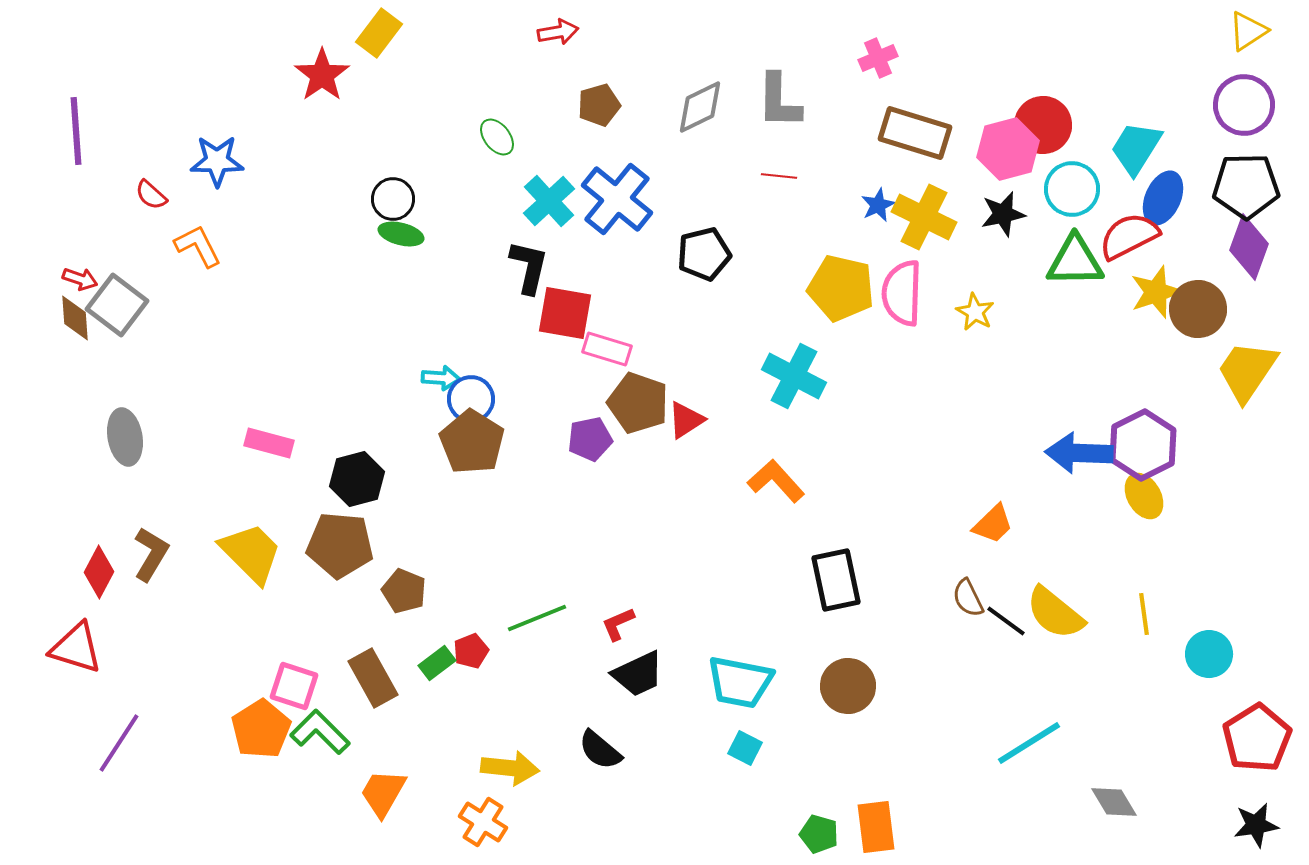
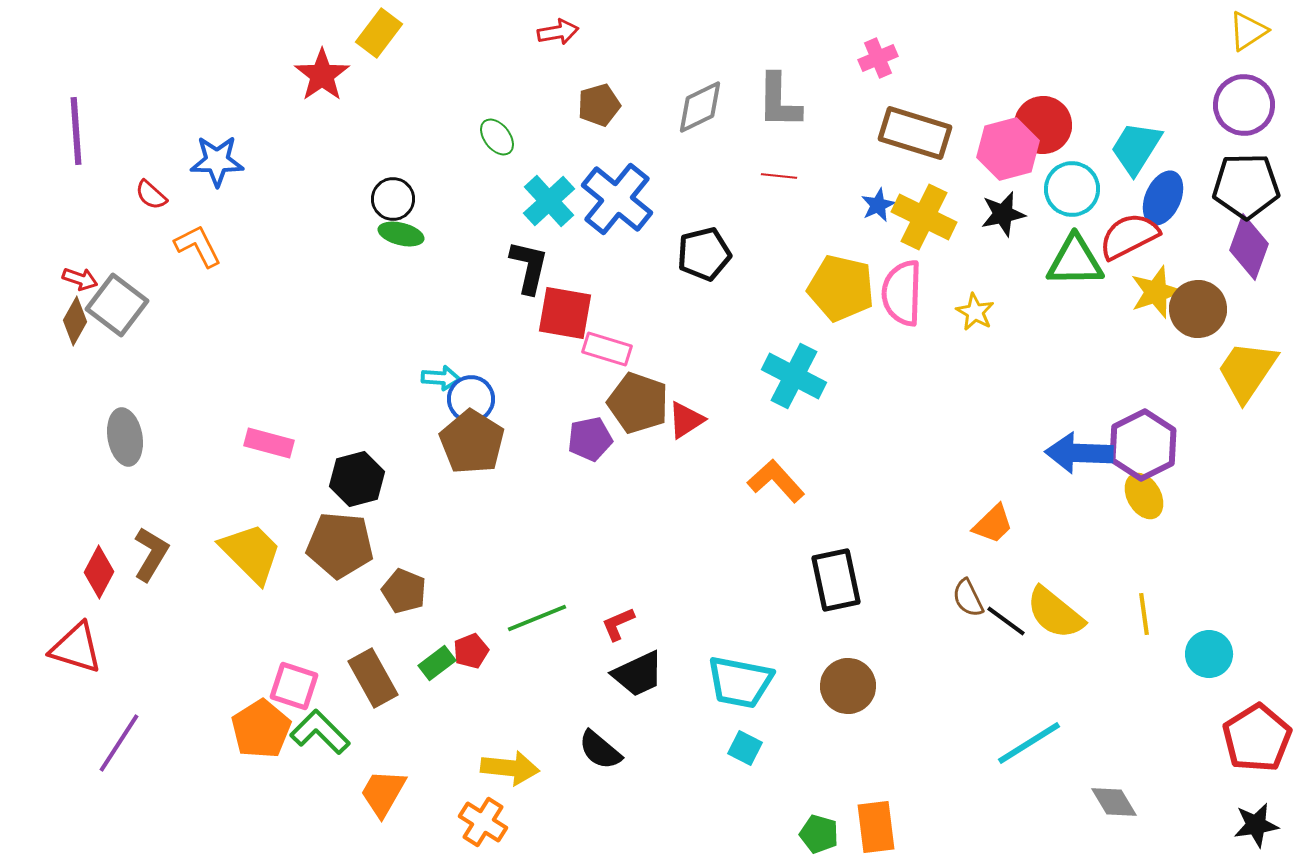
brown diamond at (75, 318): moved 3 px down; rotated 33 degrees clockwise
